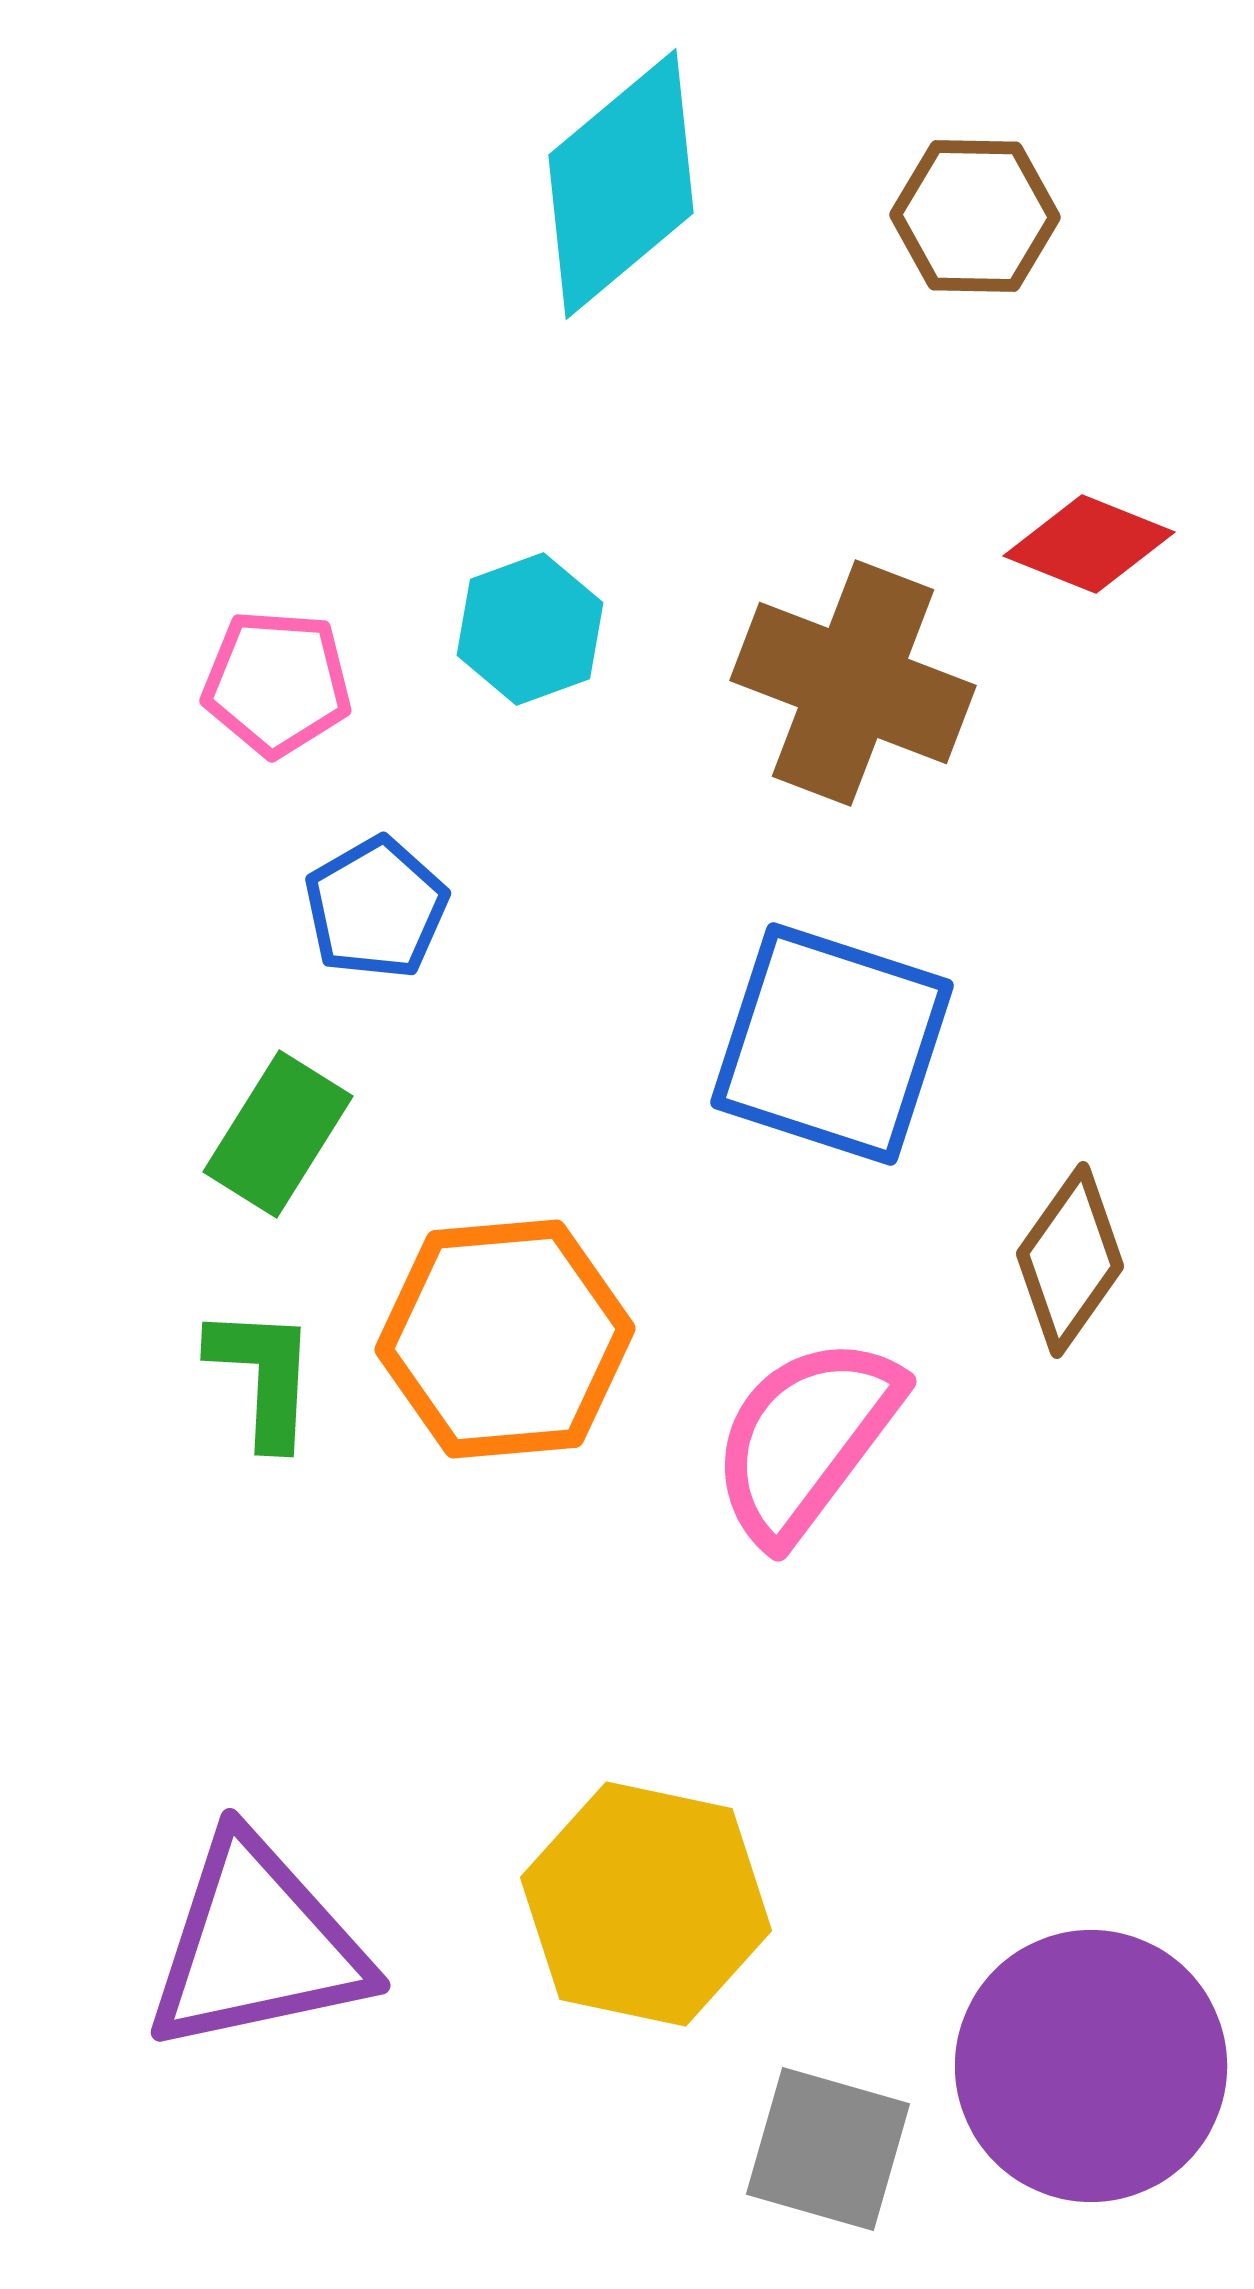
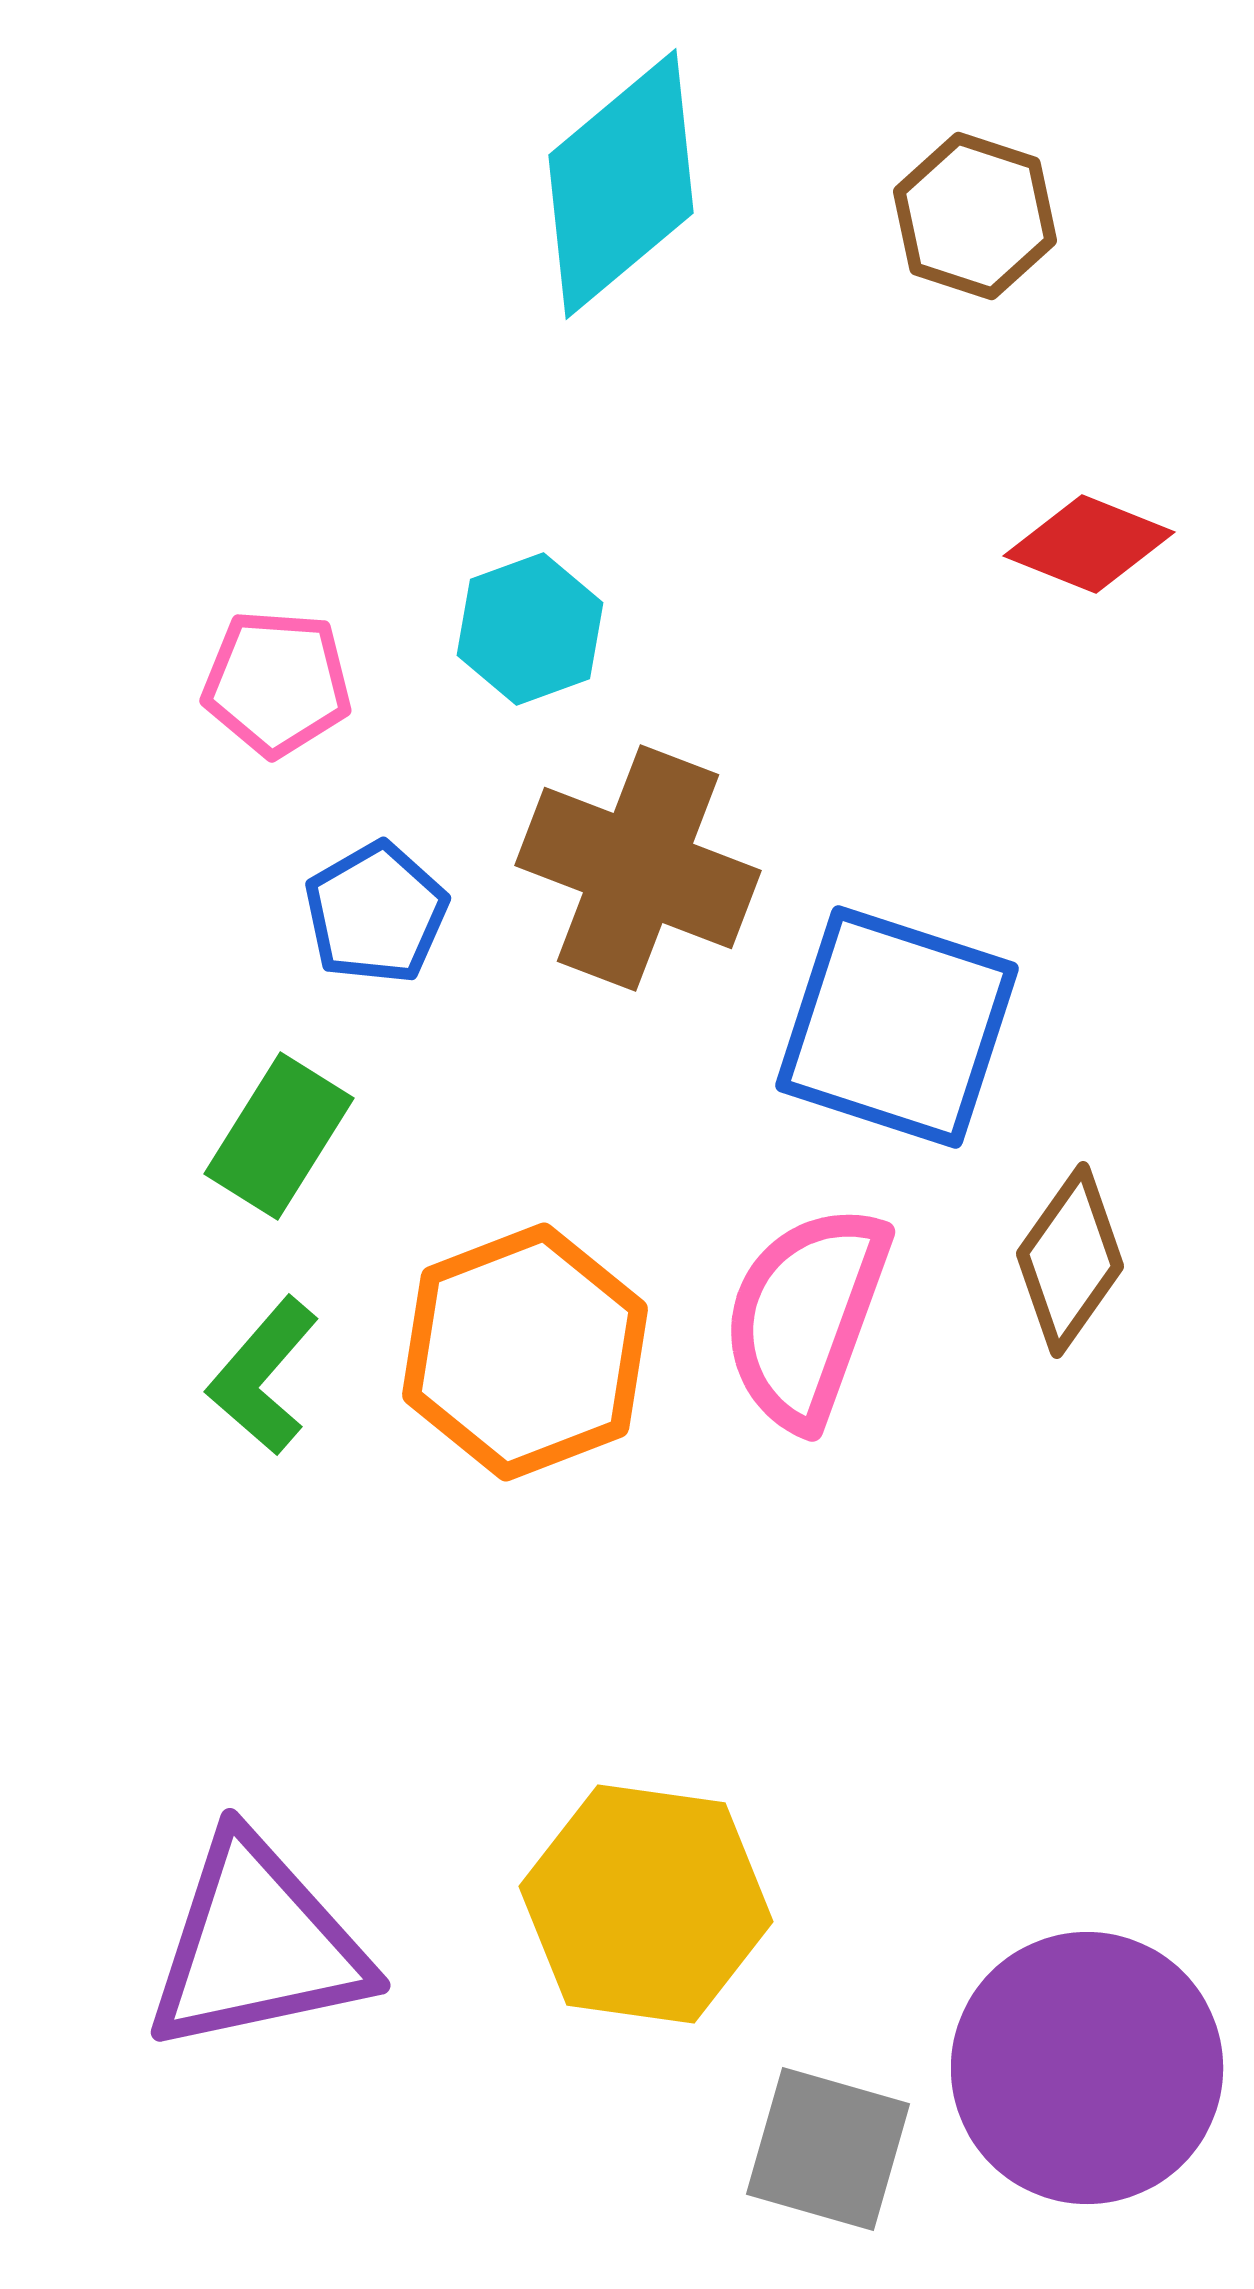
brown hexagon: rotated 17 degrees clockwise
brown cross: moved 215 px left, 185 px down
blue pentagon: moved 5 px down
blue square: moved 65 px right, 17 px up
green rectangle: moved 1 px right, 2 px down
orange hexagon: moved 20 px right, 13 px down; rotated 16 degrees counterclockwise
green L-shape: rotated 142 degrees counterclockwise
pink semicircle: moved 123 px up; rotated 17 degrees counterclockwise
yellow hexagon: rotated 4 degrees counterclockwise
purple circle: moved 4 px left, 2 px down
